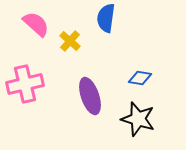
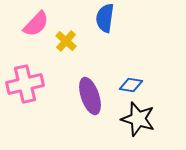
blue semicircle: moved 1 px left
pink semicircle: rotated 92 degrees clockwise
yellow cross: moved 4 px left
blue diamond: moved 9 px left, 7 px down
